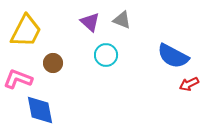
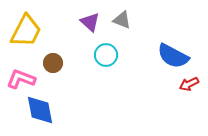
pink L-shape: moved 3 px right
